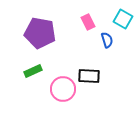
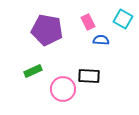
purple pentagon: moved 7 px right, 3 px up
blue semicircle: moved 6 px left; rotated 70 degrees counterclockwise
